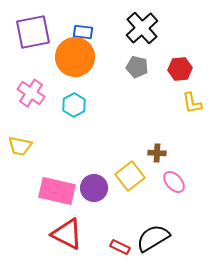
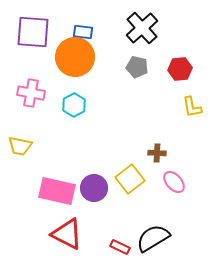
purple square: rotated 15 degrees clockwise
pink cross: rotated 24 degrees counterclockwise
yellow L-shape: moved 4 px down
yellow square: moved 3 px down
